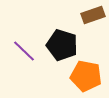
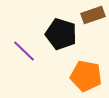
black pentagon: moved 1 px left, 11 px up
